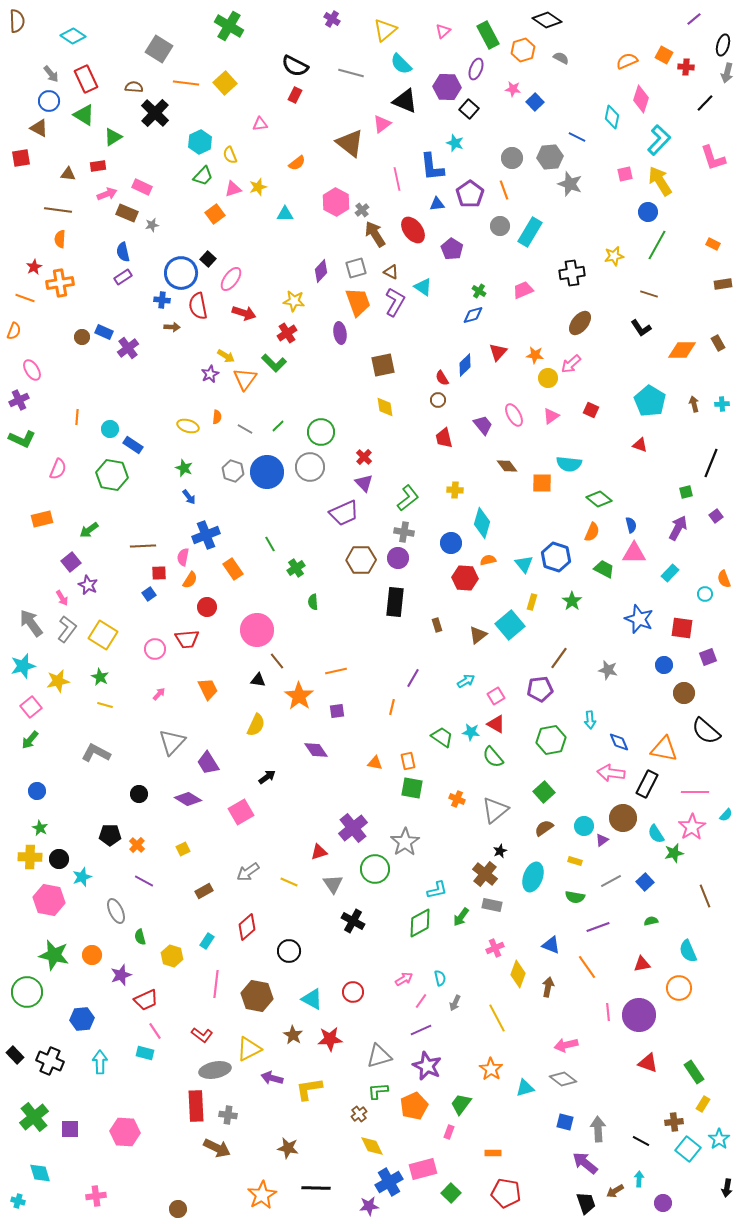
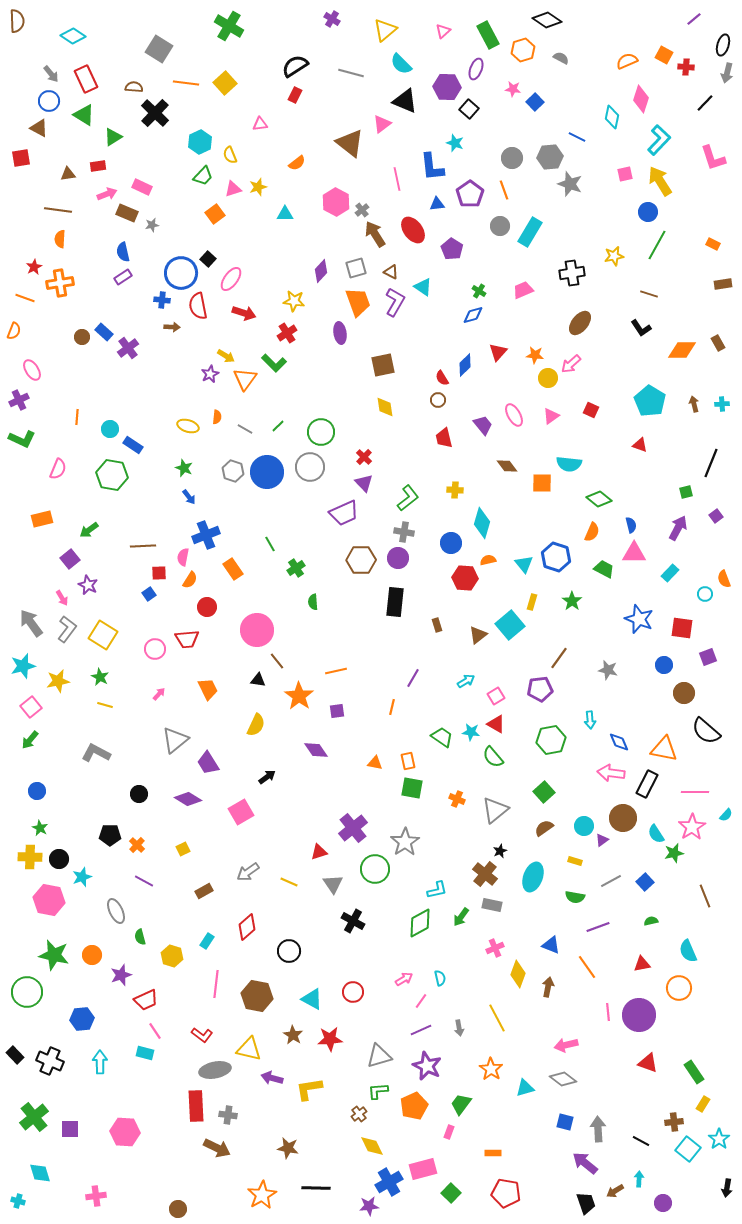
black semicircle at (295, 66): rotated 120 degrees clockwise
brown triangle at (68, 174): rotated 14 degrees counterclockwise
blue rectangle at (104, 332): rotated 18 degrees clockwise
purple square at (71, 562): moved 1 px left, 3 px up
gray triangle at (172, 742): moved 3 px right, 2 px up; rotated 8 degrees clockwise
gray arrow at (455, 1003): moved 4 px right, 25 px down; rotated 35 degrees counterclockwise
yellow triangle at (249, 1049): rotated 40 degrees clockwise
